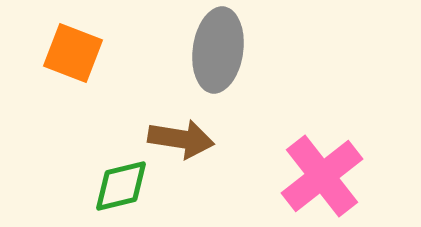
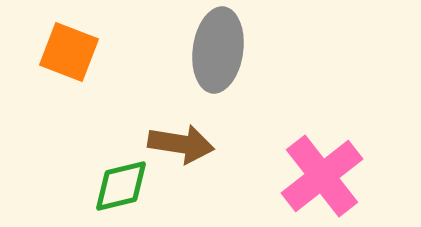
orange square: moved 4 px left, 1 px up
brown arrow: moved 5 px down
